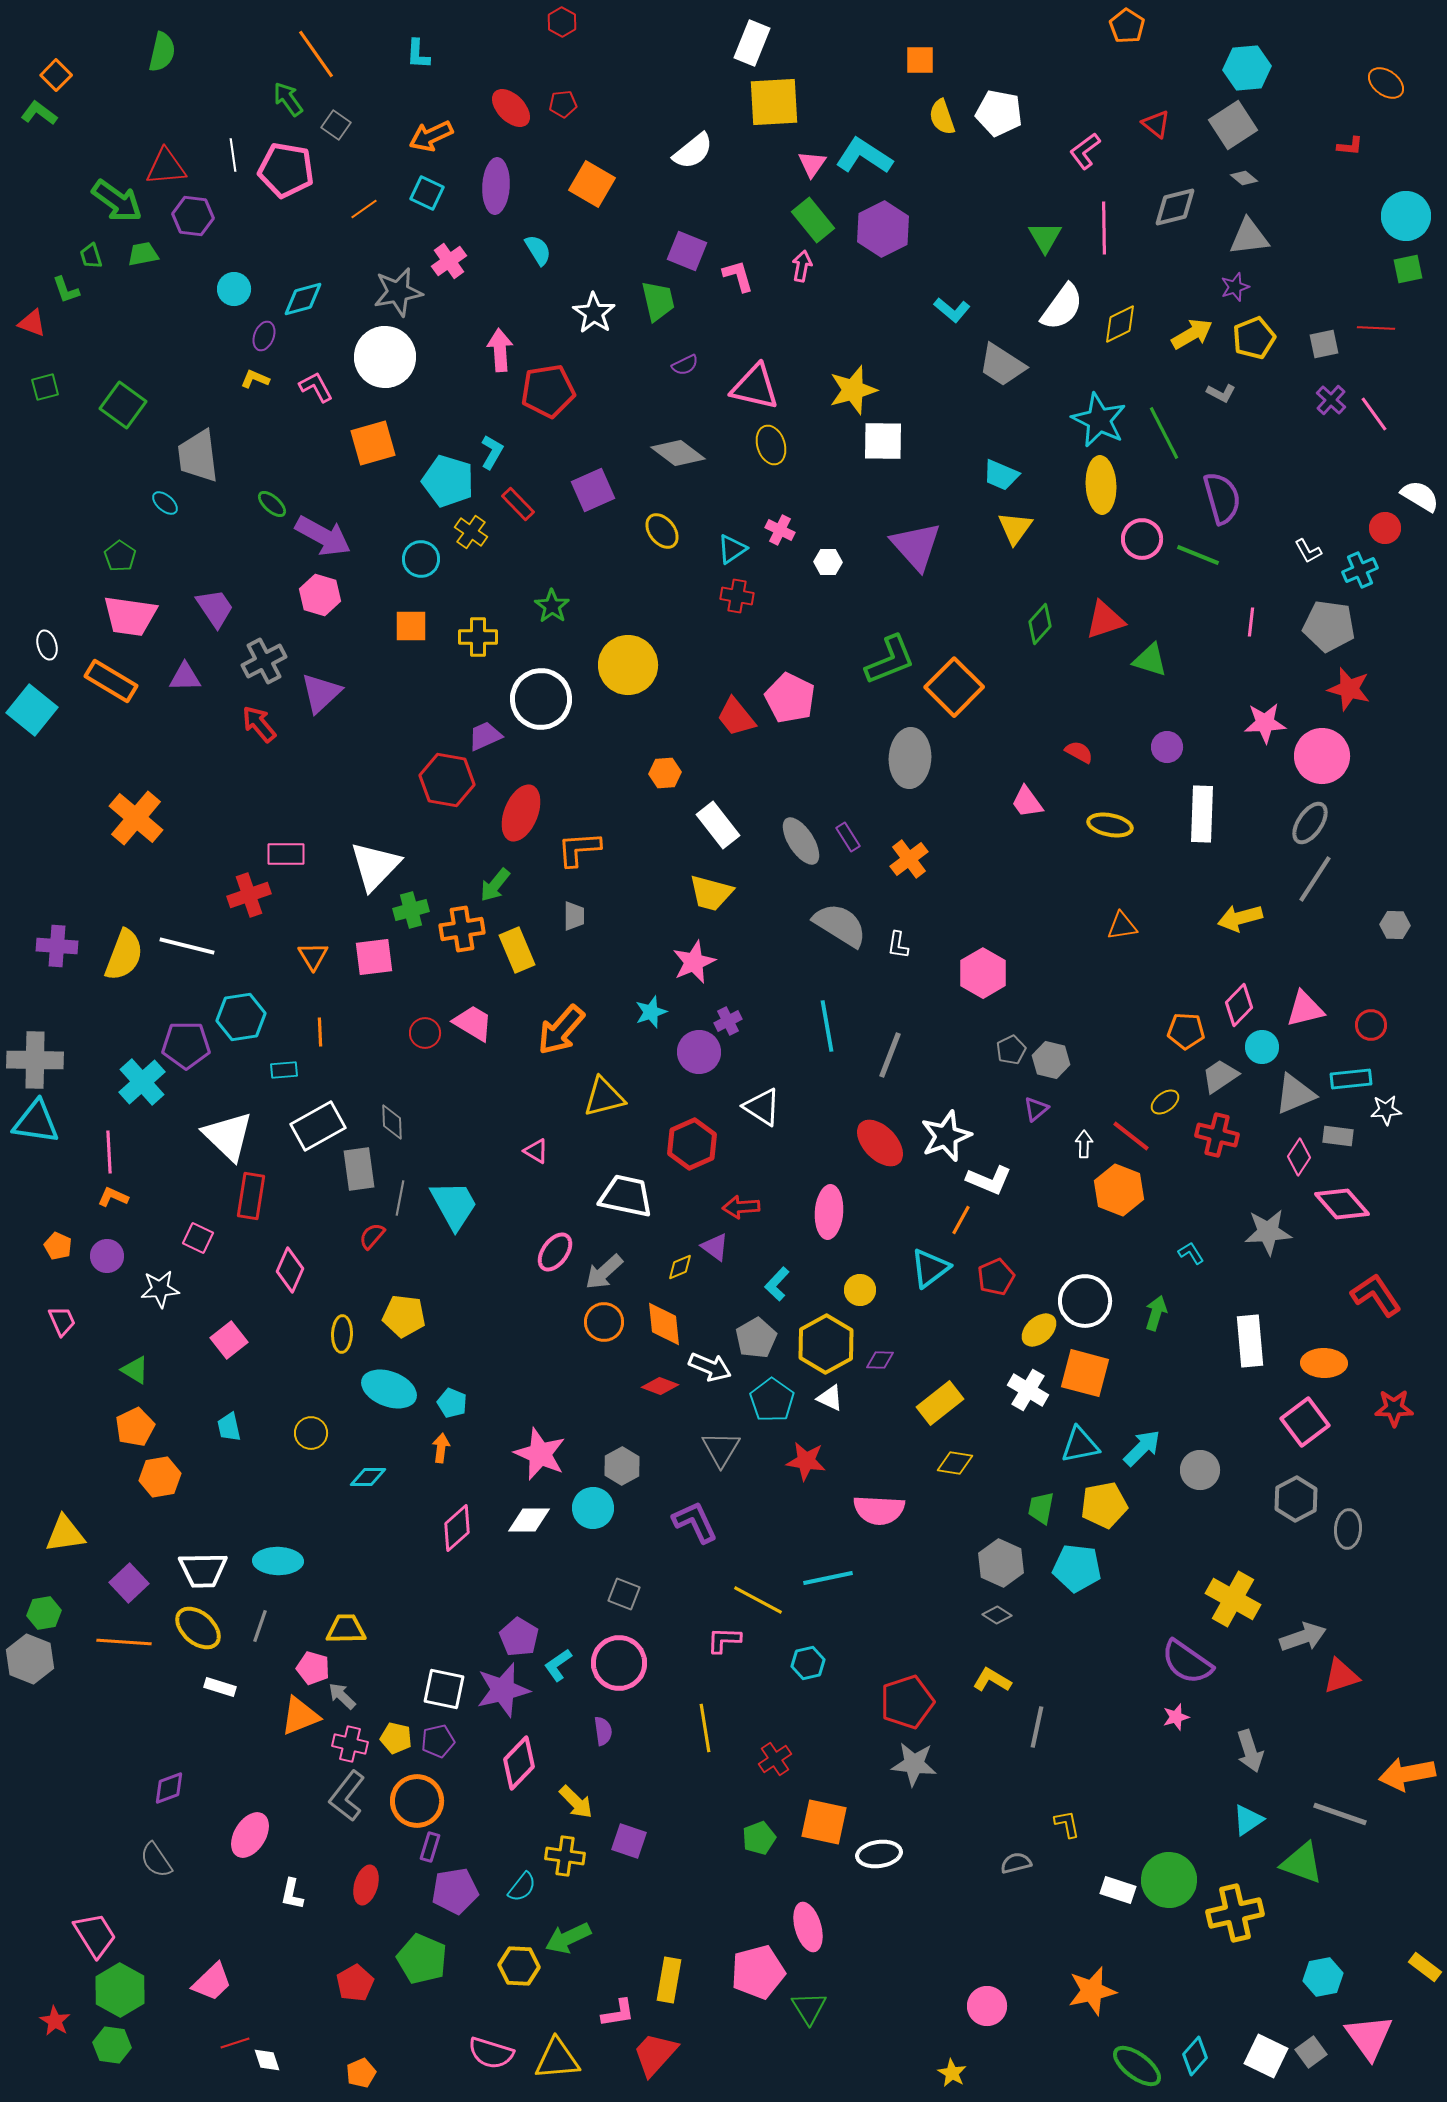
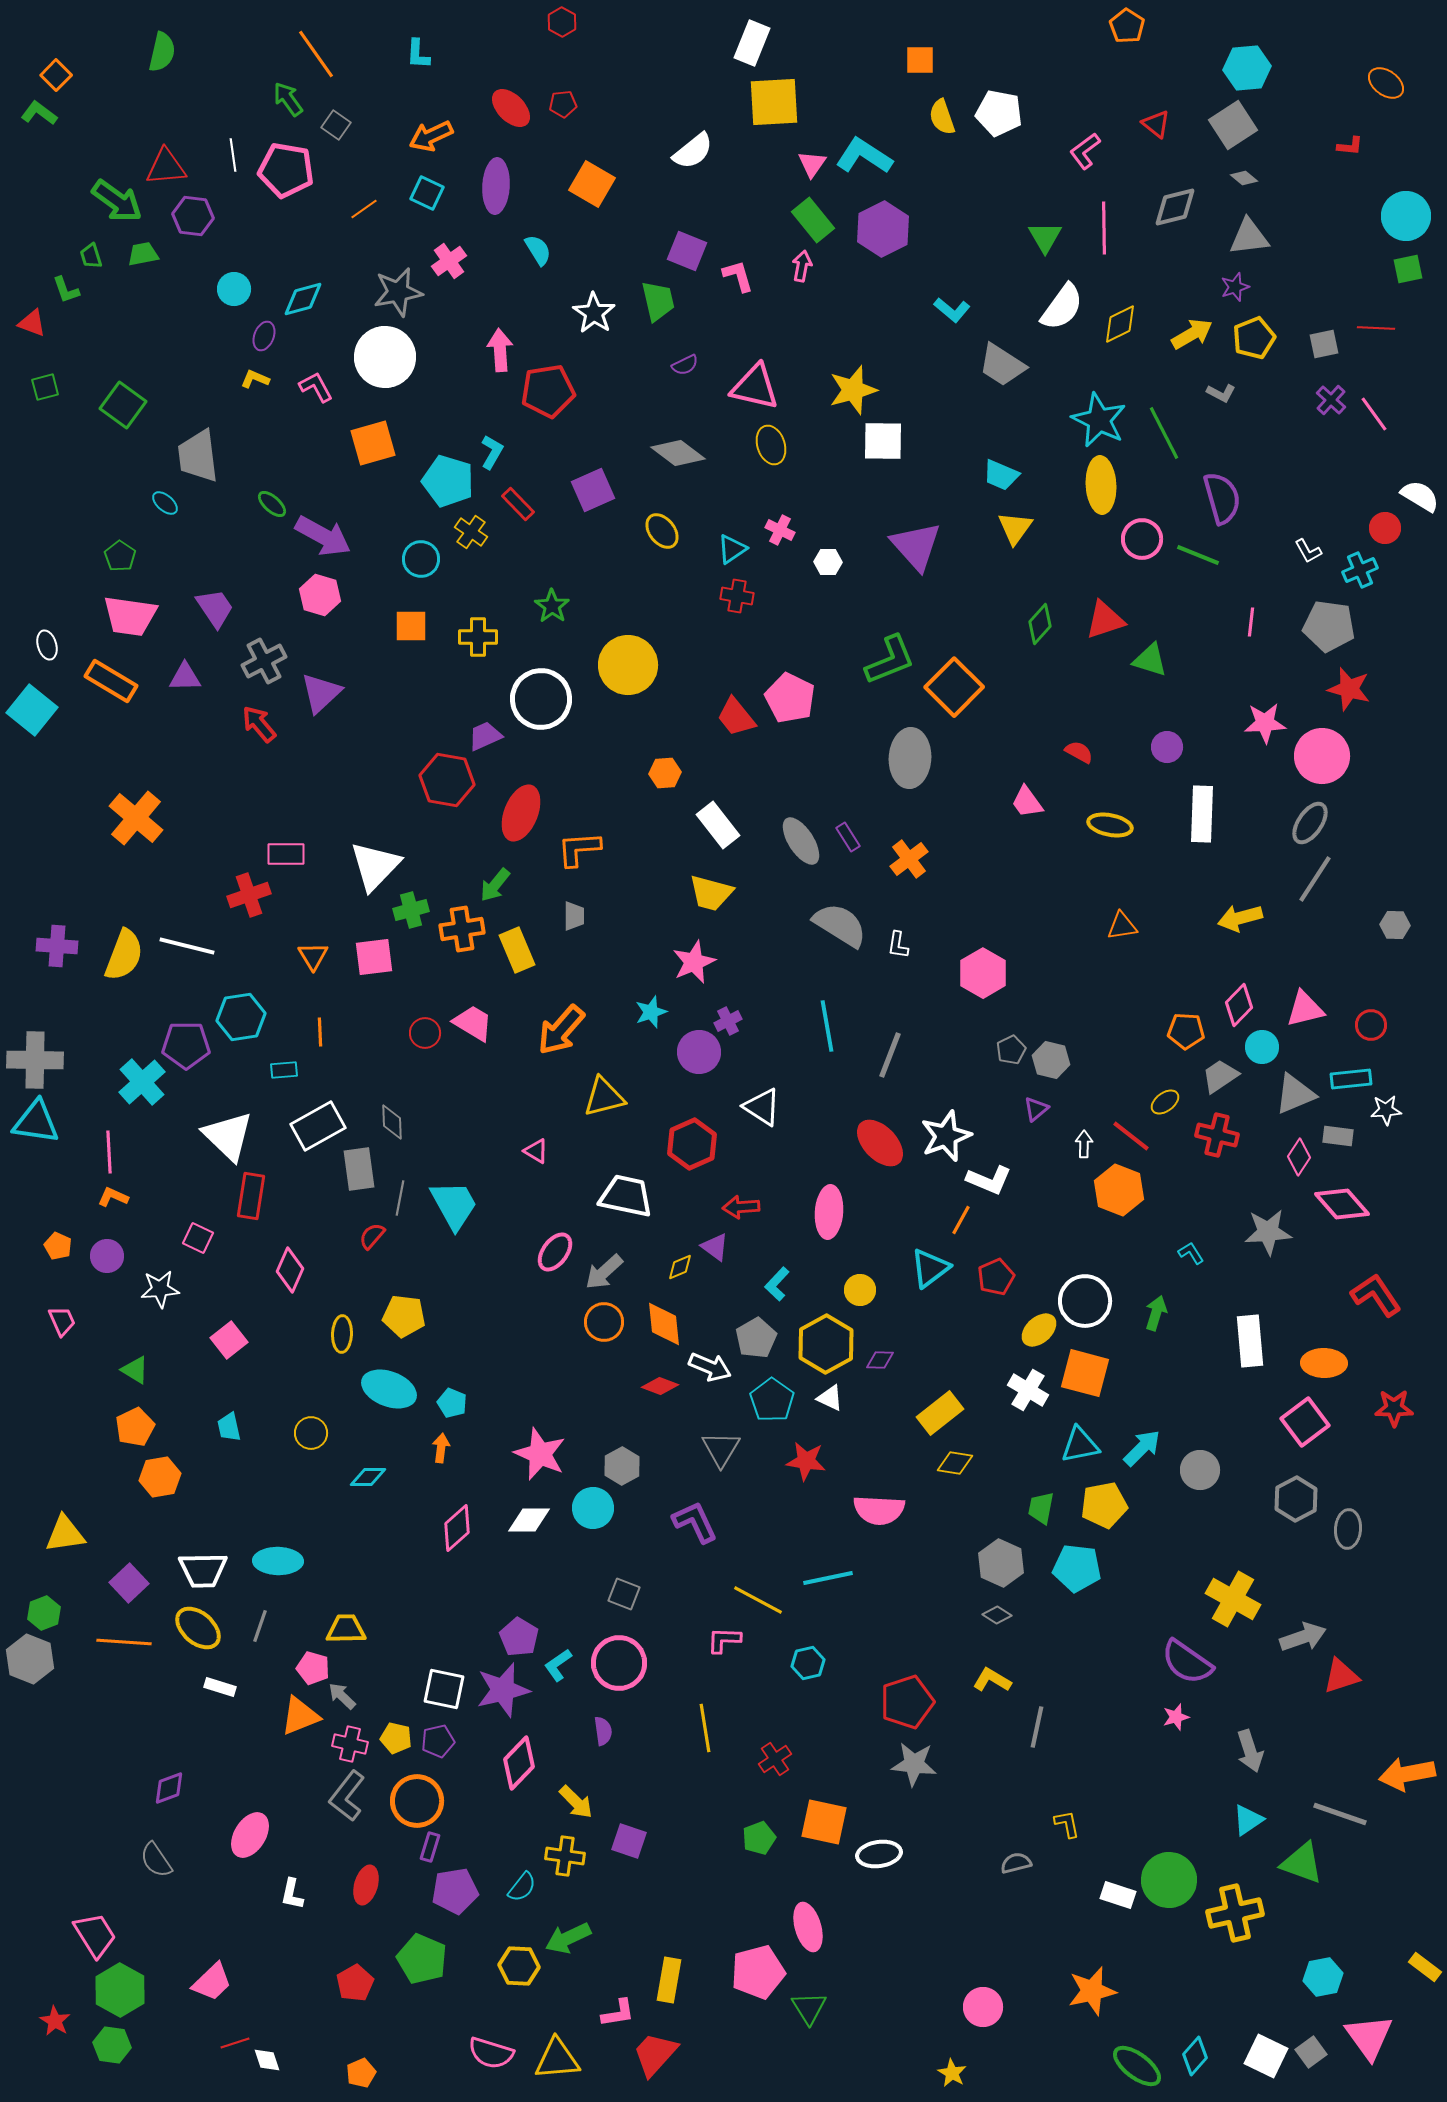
yellow rectangle at (940, 1403): moved 10 px down
green hexagon at (44, 1613): rotated 12 degrees counterclockwise
white rectangle at (1118, 1890): moved 5 px down
pink circle at (987, 2006): moved 4 px left, 1 px down
